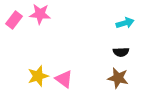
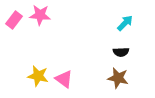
pink star: moved 1 px down
cyan arrow: rotated 30 degrees counterclockwise
yellow star: rotated 30 degrees clockwise
